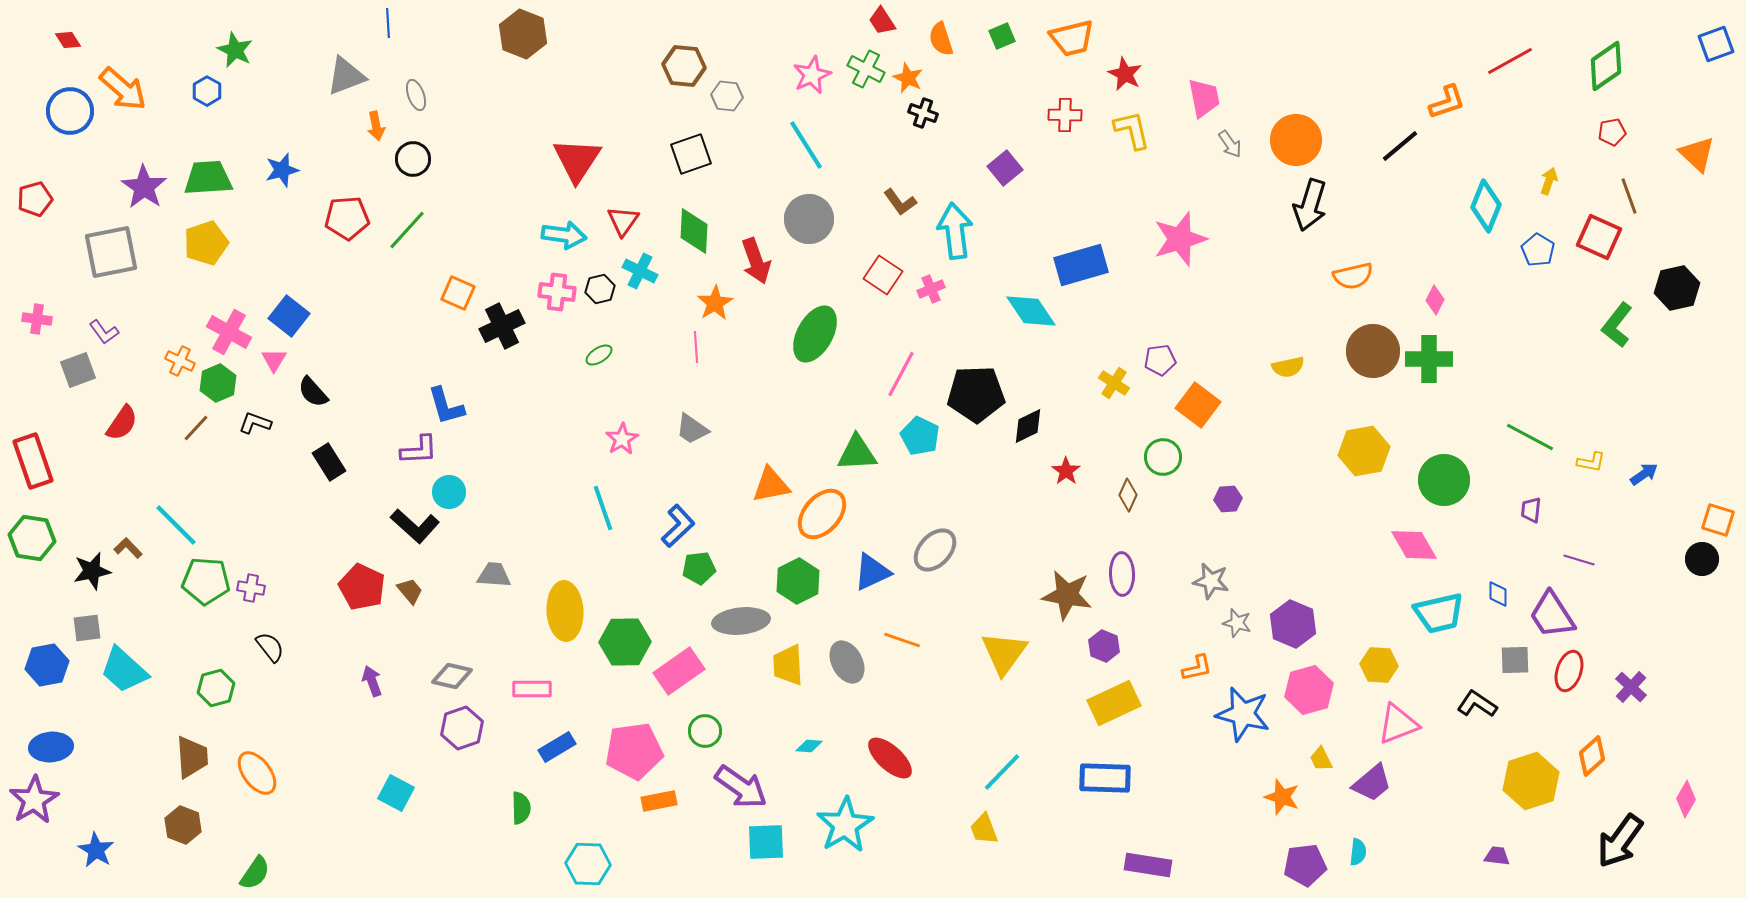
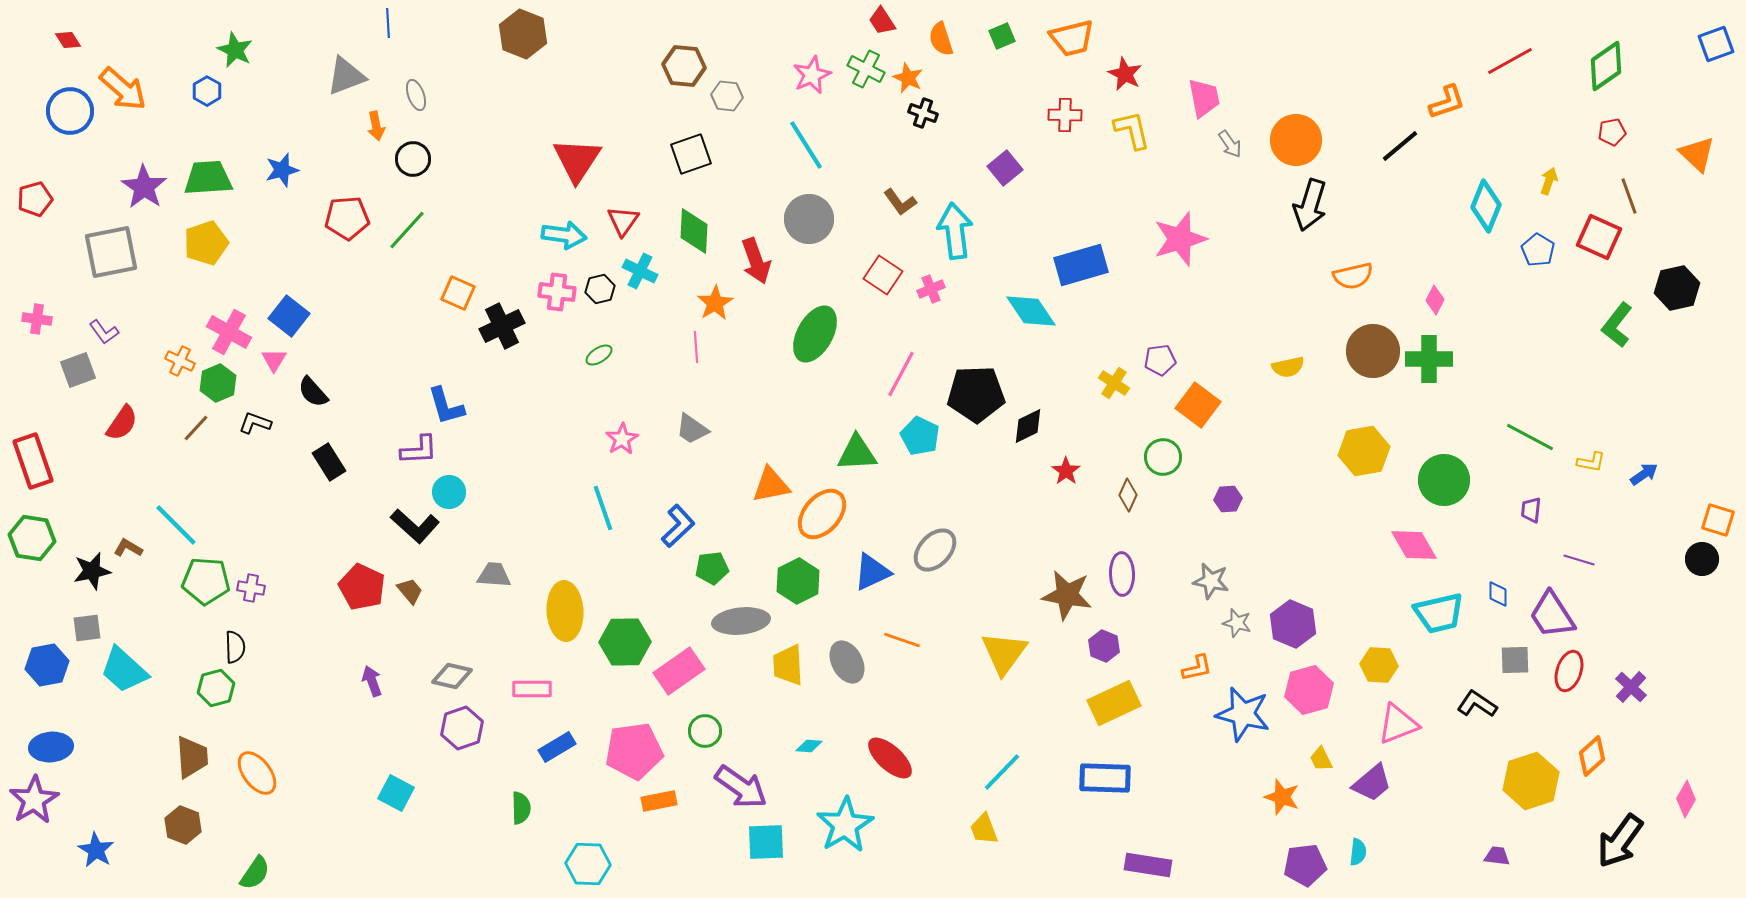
brown L-shape at (128, 548): rotated 16 degrees counterclockwise
green pentagon at (699, 568): moved 13 px right
black semicircle at (270, 647): moved 35 px left; rotated 36 degrees clockwise
